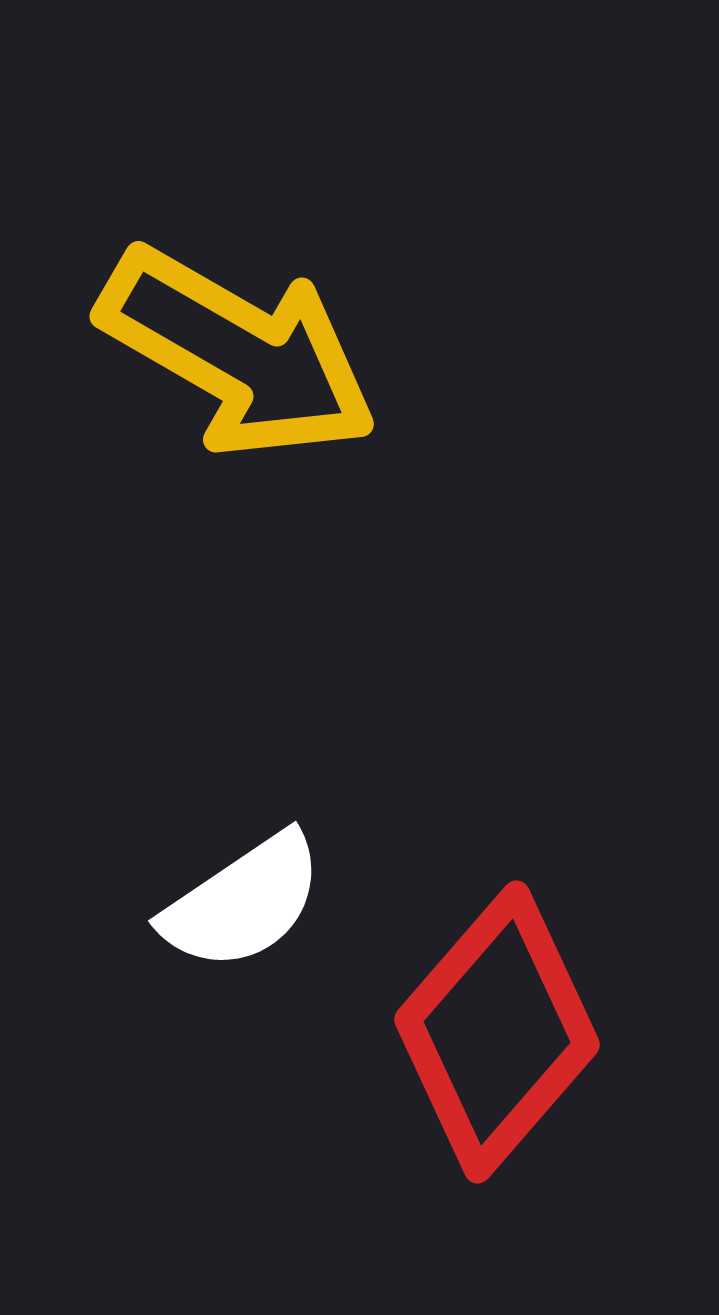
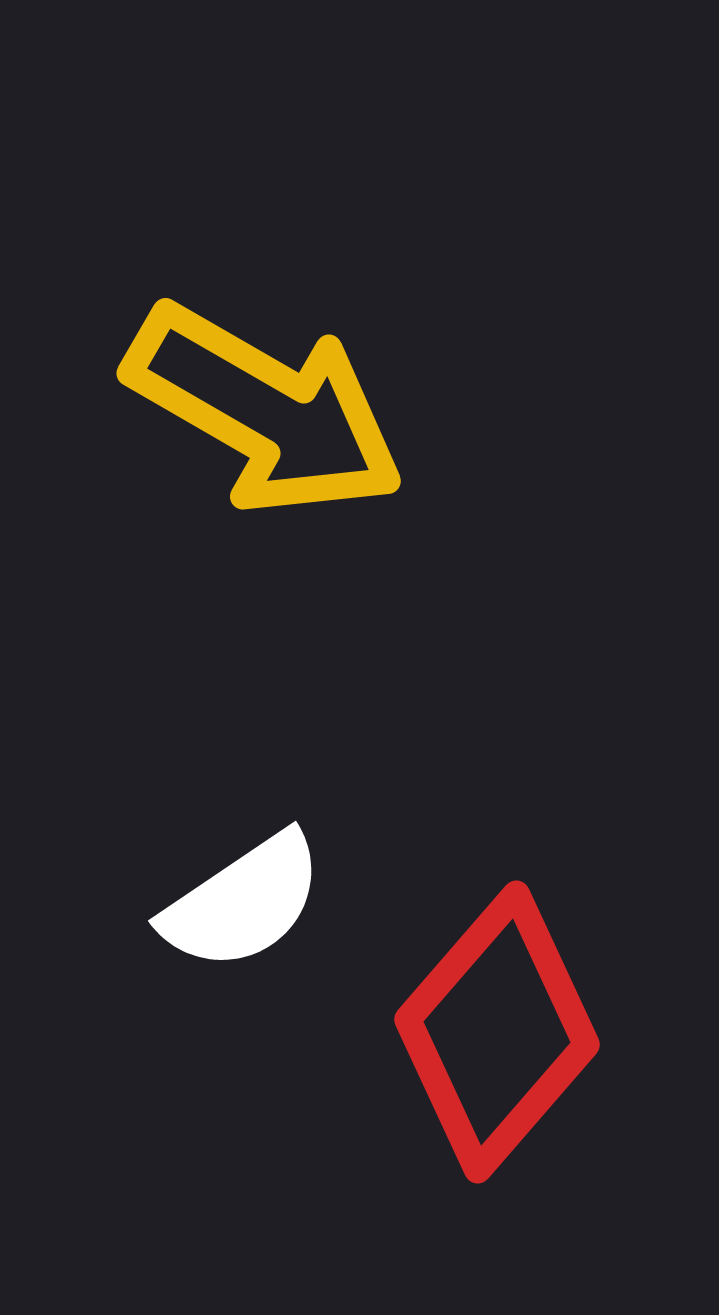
yellow arrow: moved 27 px right, 57 px down
